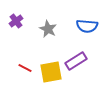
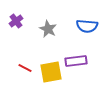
purple rectangle: rotated 25 degrees clockwise
